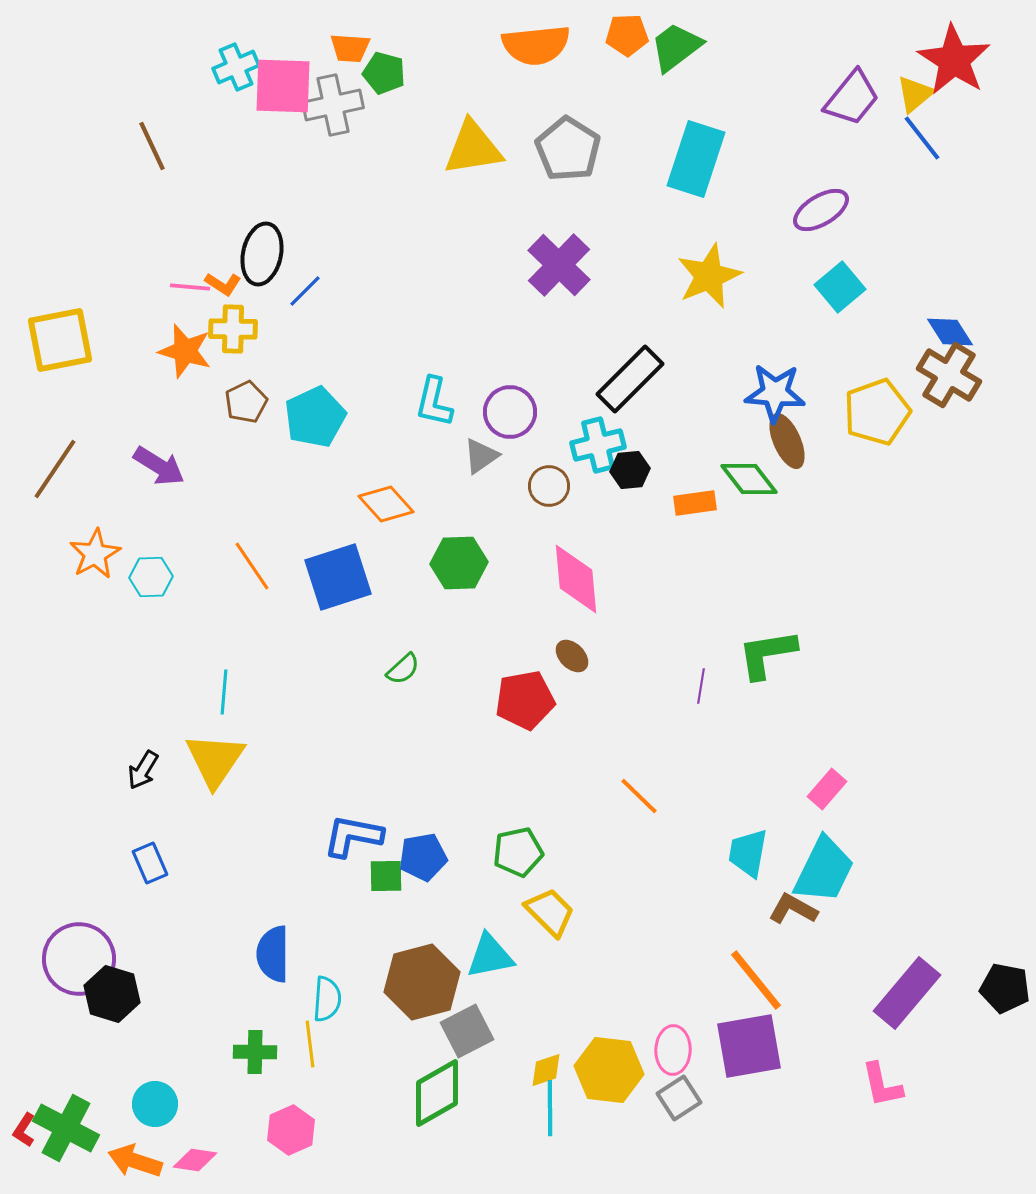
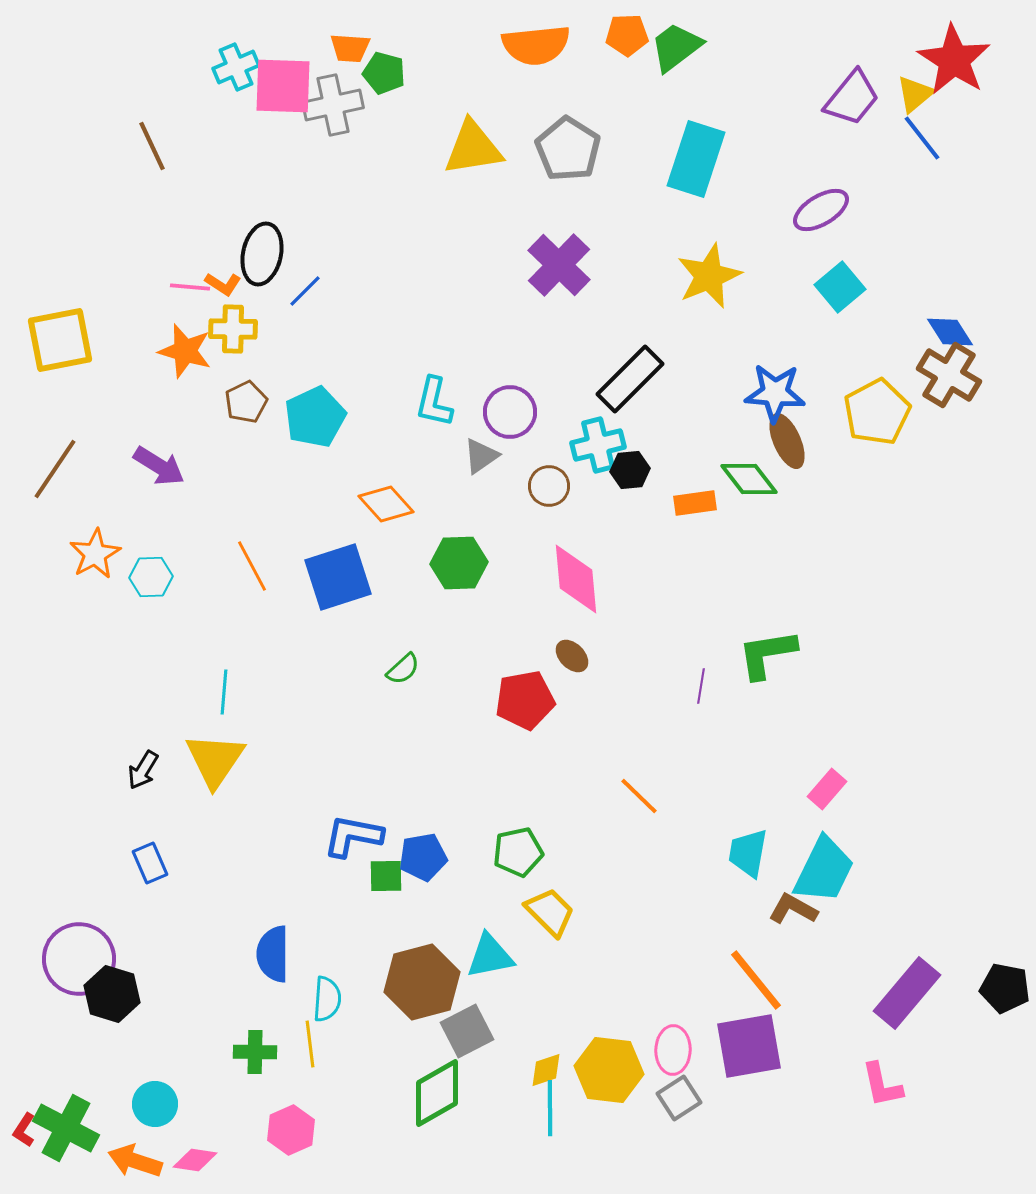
yellow pentagon at (877, 412): rotated 8 degrees counterclockwise
orange line at (252, 566): rotated 6 degrees clockwise
